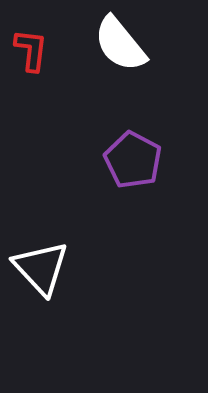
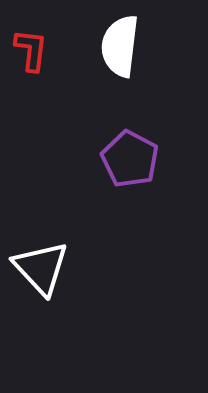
white semicircle: moved 2 px down; rotated 46 degrees clockwise
purple pentagon: moved 3 px left, 1 px up
